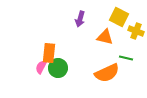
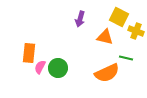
orange rectangle: moved 20 px left
pink semicircle: moved 1 px left
